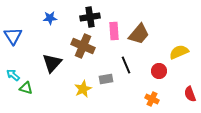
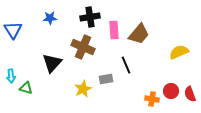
pink rectangle: moved 1 px up
blue triangle: moved 6 px up
brown cross: moved 1 px down
red circle: moved 12 px right, 20 px down
cyan arrow: moved 2 px left, 1 px down; rotated 136 degrees counterclockwise
orange cross: rotated 16 degrees counterclockwise
